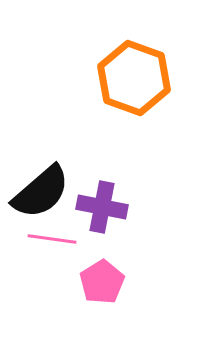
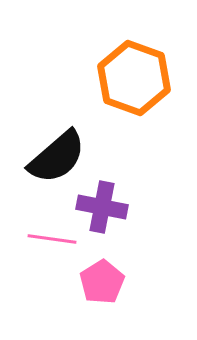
black semicircle: moved 16 px right, 35 px up
